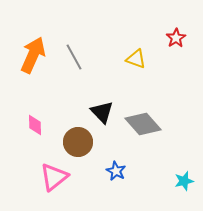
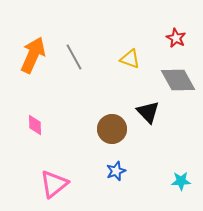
red star: rotated 12 degrees counterclockwise
yellow triangle: moved 6 px left
black triangle: moved 46 px right
gray diamond: moved 35 px right, 44 px up; rotated 12 degrees clockwise
brown circle: moved 34 px right, 13 px up
blue star: rotated 24 degrees clockwise
pink triangle: moved 7 px down
cyan star: moved 3 px left; rotated 12 degrees clockwise
